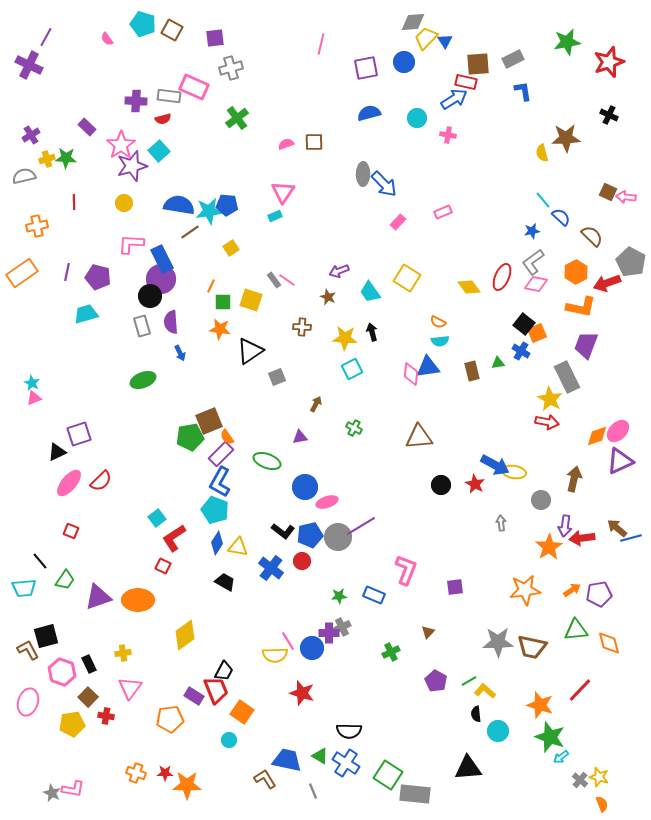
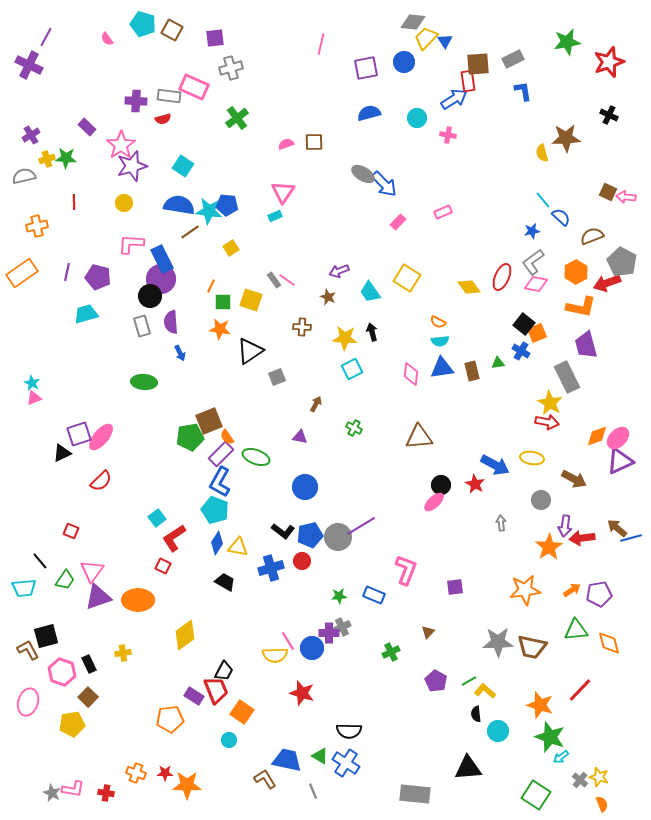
gray diamond at (413, 22): rotated 10 degrees clockwise
red rectangle at (466, 82): moved 2 px right, 1 px up; rotated 70 degrees clockwise
cyan square at (159, 151): moved 24 px right, 15 px down; rotated 15 degrees counterclockwise
gray ellipse at (363, 174): rotated 60 degrees counterclockwise
cyan star at (209, 211): rotated 16 degrees clockwise
brown semicircle at (592, 236): rotated 65 degrees counterclockwise
gray pentagon at (631, 262): moved 9 px left
purple trapezoid at (586, 345): rotated 36 degrees counterclockwise
blue triangle at (428, 367): moved 14 px right, 1 px down
green ellipse at (143, 380): moved 1 px right, 2 px down; rotated 25 degrees clockwise
yellow star at (550, 399): moved 4 px down
pink ellipse at (618, 431): moved 7 px down
purple triangle at (300, 437): rotated 21 degrees clockwise
black triangle at (57, 452): moved 5 px right, 1 px down
green ellipse at (267, 461): moved 11 px left, 4 px up
yellow ellipse at (514, 472): moved 18 px right, 14 px up
brown arrow at (574, 479): rotated 105 degrees clockwise
pink ellipse at (69, 483): moved 32 px right, 46 px up
pink ellipse at (327, 502): moved 107 px right; rotated 25 degrees counterclockwise
blue cross at (271, 568): rotated 35 degrees clockwise
pink triangle at (130, 688): moved 38 px left, 117 px up
red cross at (106, 716): moved 77 px down
green square at (388, 775): moved 148 px right, 20 px down
